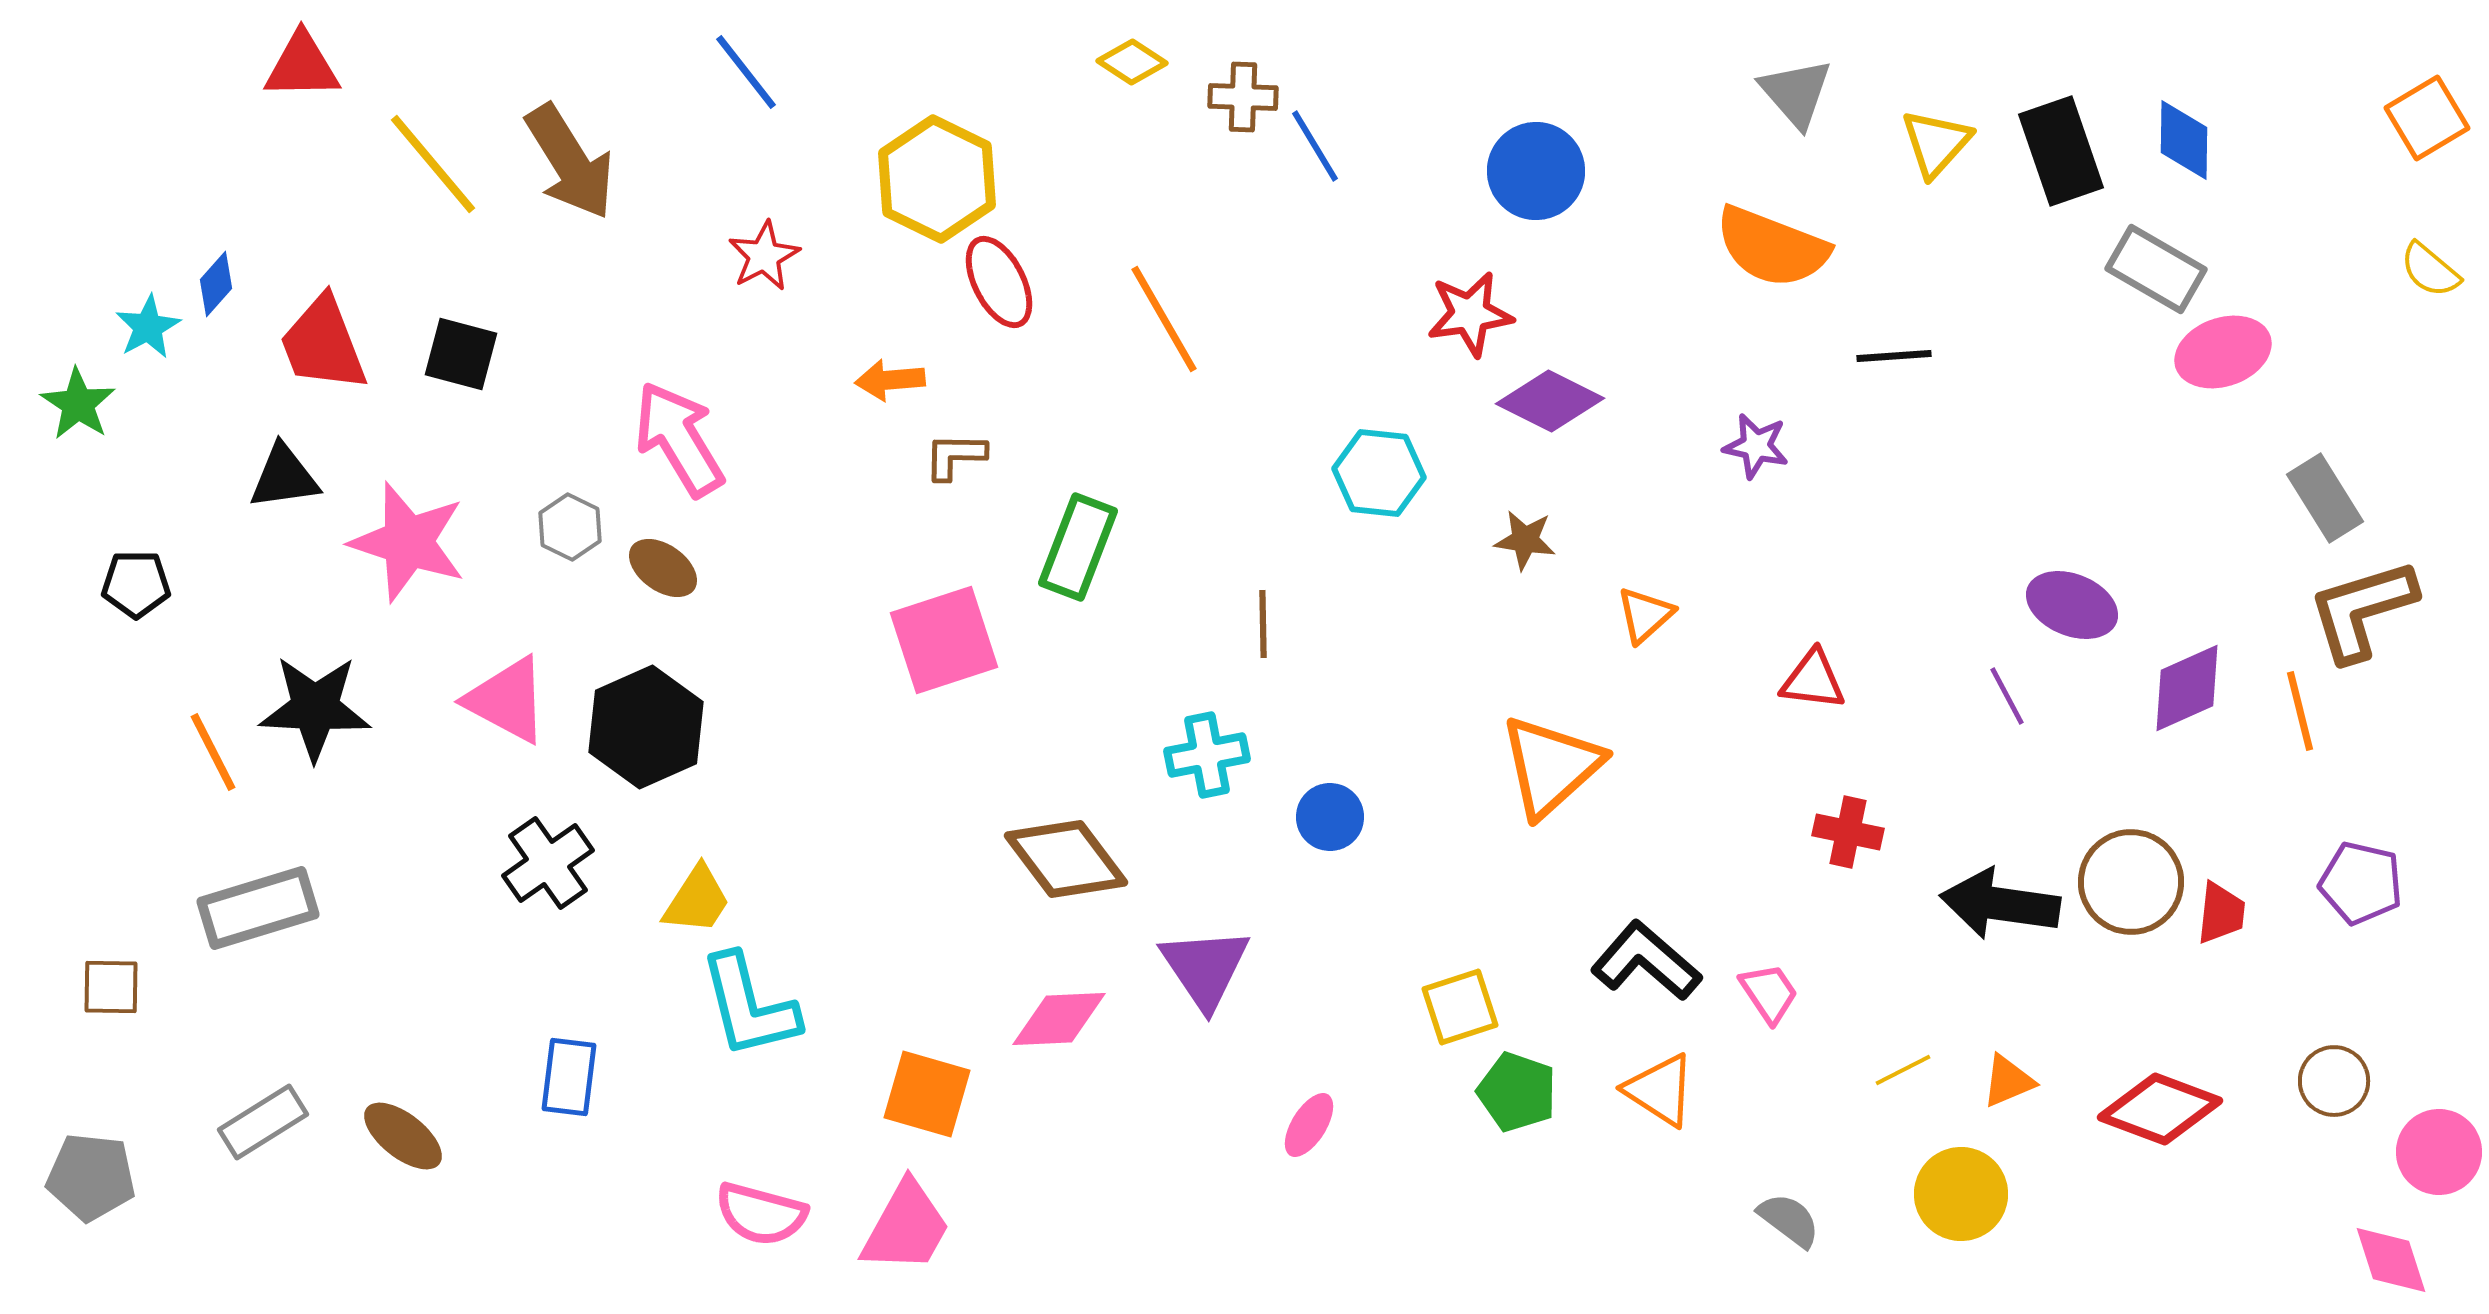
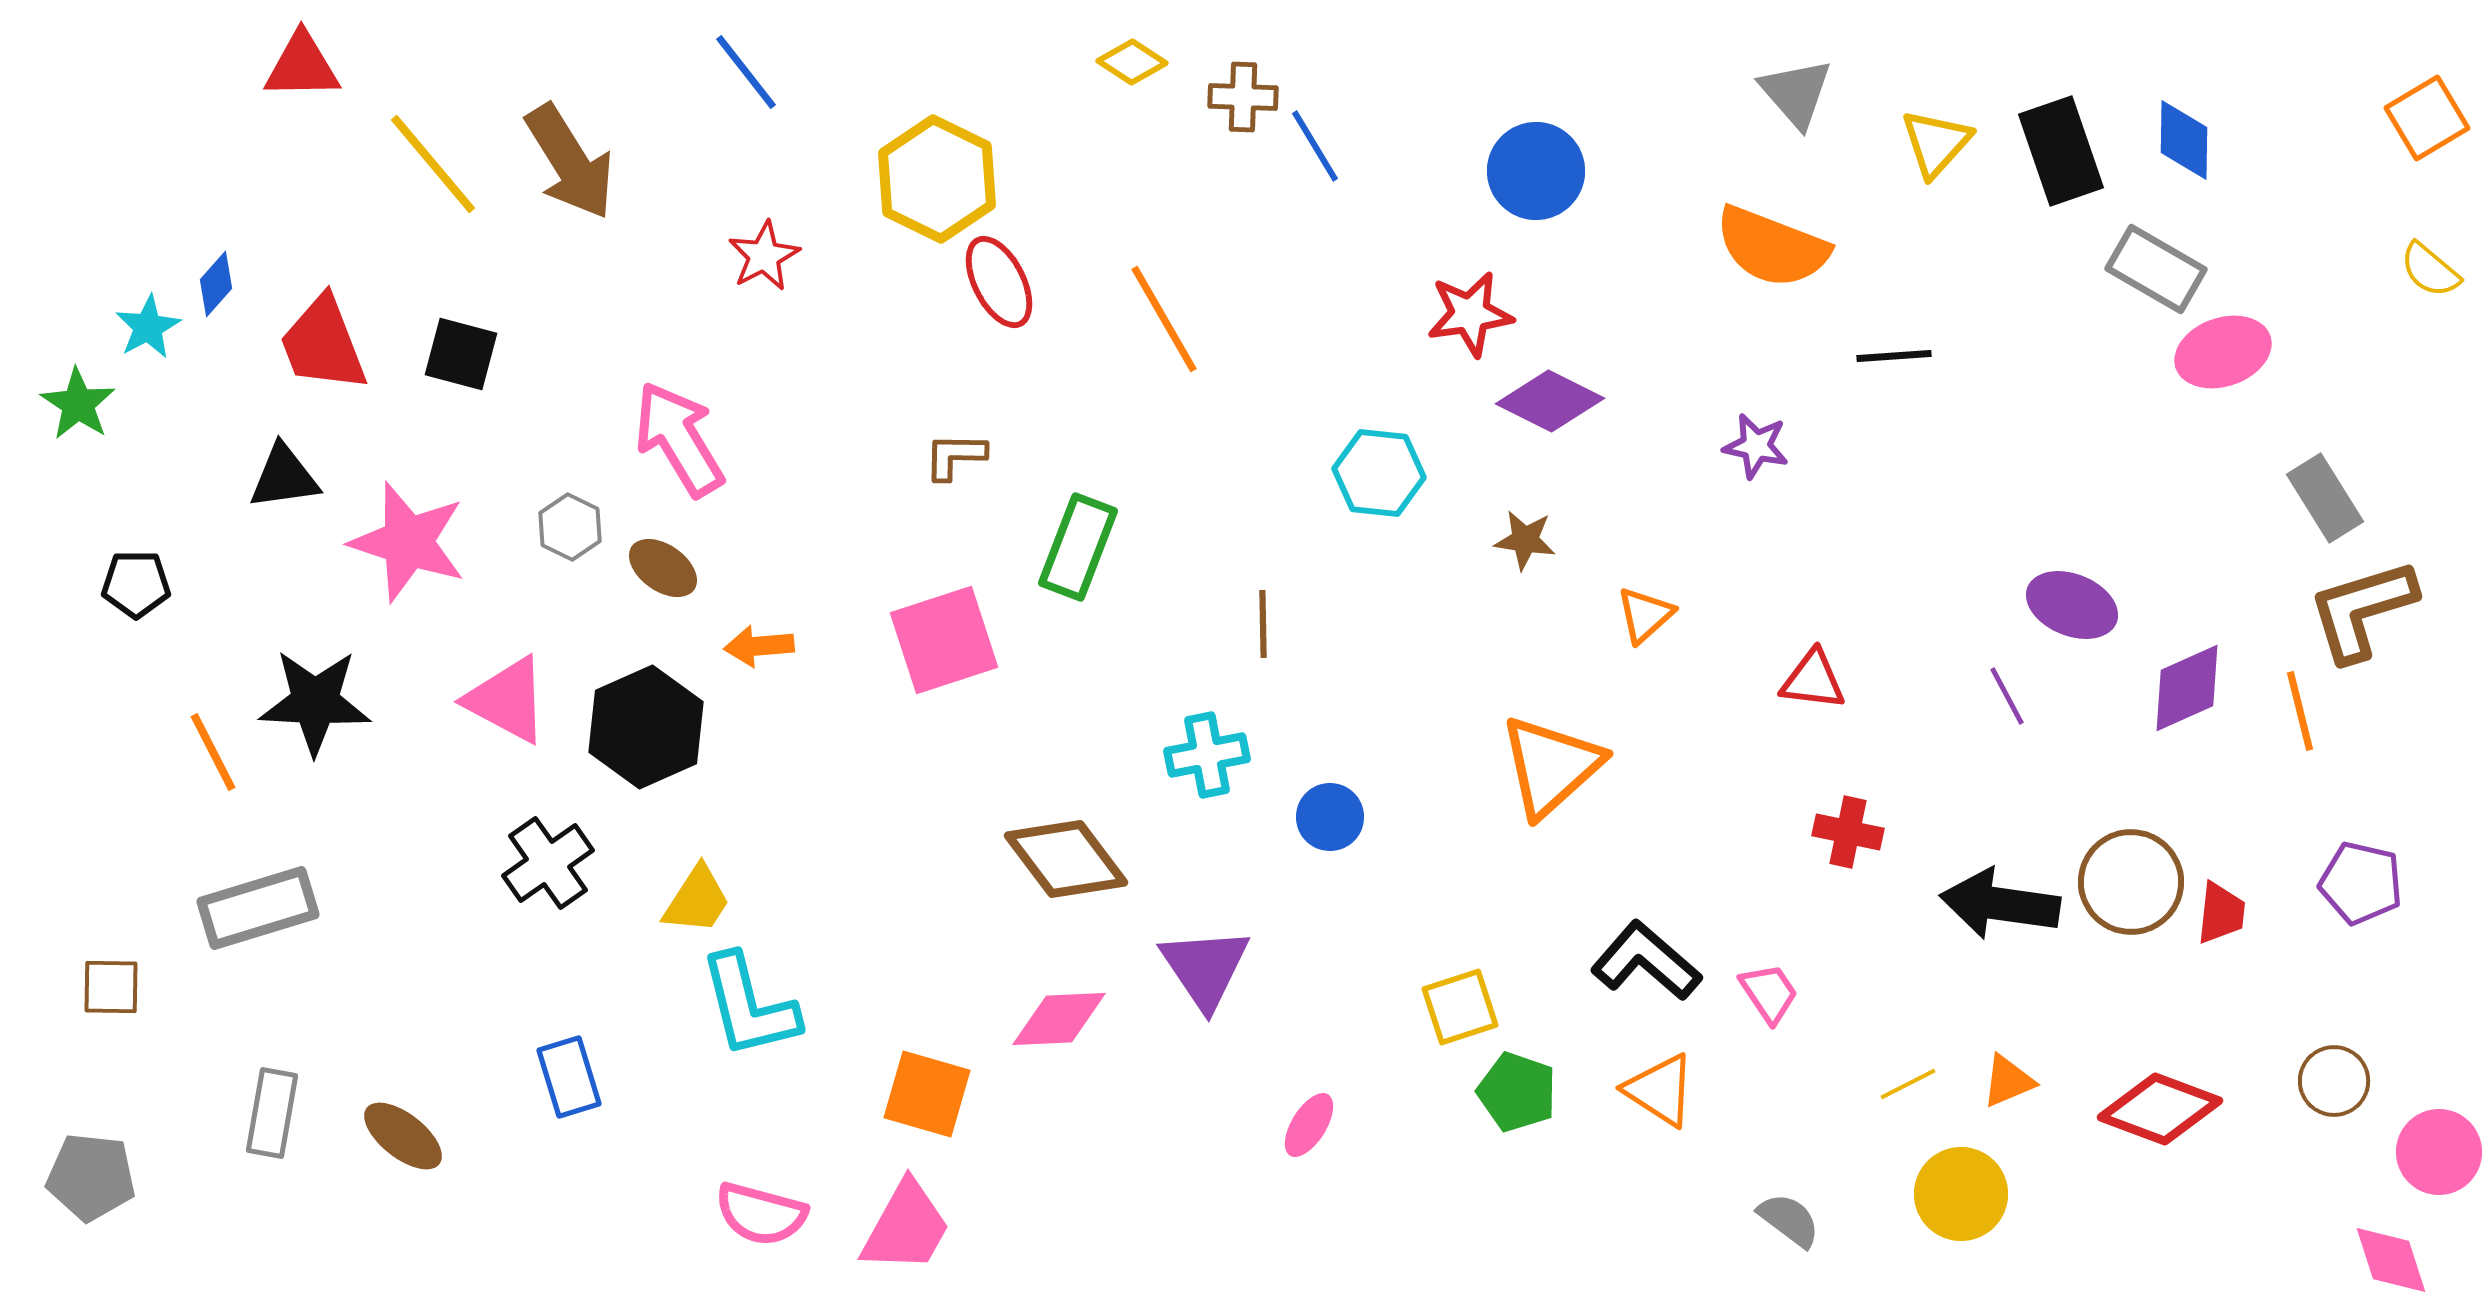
orange arrow at (890, 380): moved 131 px left, 266 px down
black star at (315, 708): moved 6 px up
yellow line at (1903, 1070): moved 5 px right, 14 px down
blue rectangle at (569, 1077): rotated 24 degrees counterclockwise
gray rectangle at (263, 1122): moved 9 px right, 9 px up; rotated 48 degrees counterclockwise
